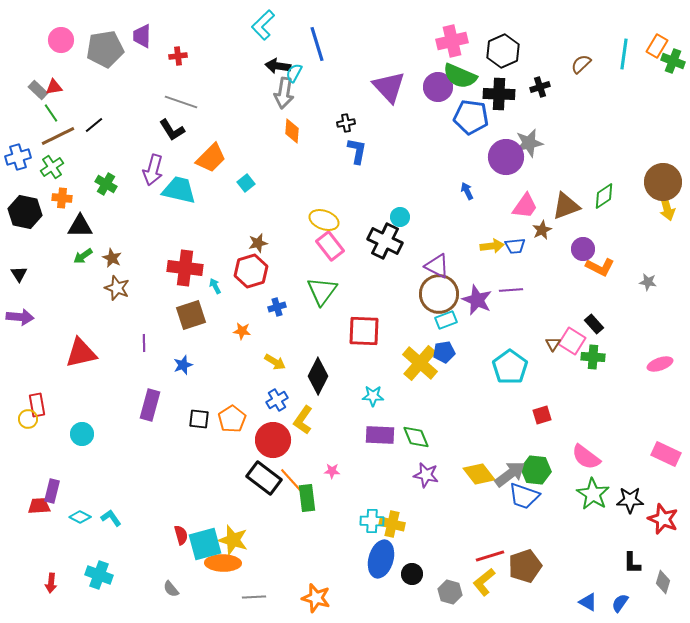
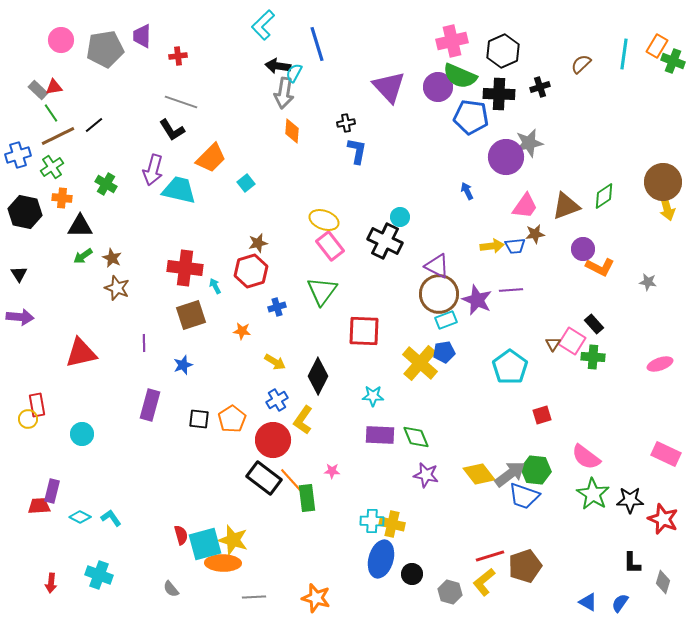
blue cross at (18, 157): moved 2 px up
brown star at (542, 230): moved 7 px left, 4 px down; rotated 18 degrees clockwise
